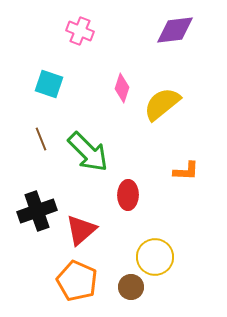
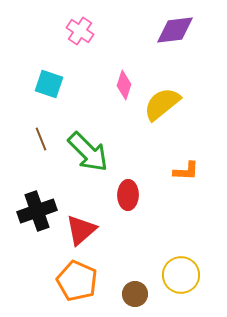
pink cross: rotated 12 degrees clockwise
pink diamond: moved 2 px right, 3 px up
yellow circle: moved 26 px right, 18 px down
brown circle: moved 4 px right, 7 px down
